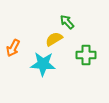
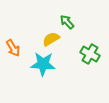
yellow semicircle: moved 3 px left
orange arrow: rotated 60 degrees counterclockwise
green cross: moved 4 px right, 1 px up; rotated 30 degrees clockwise
